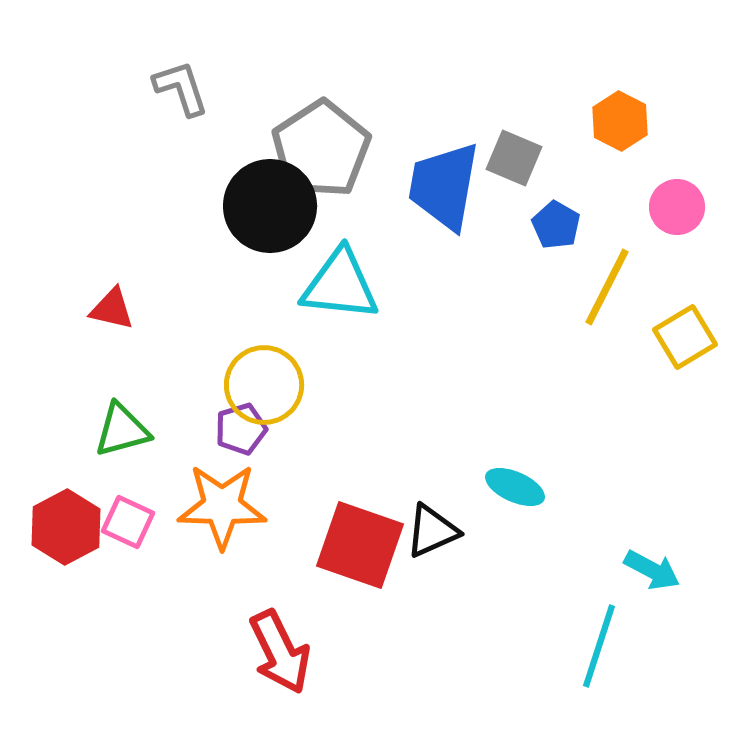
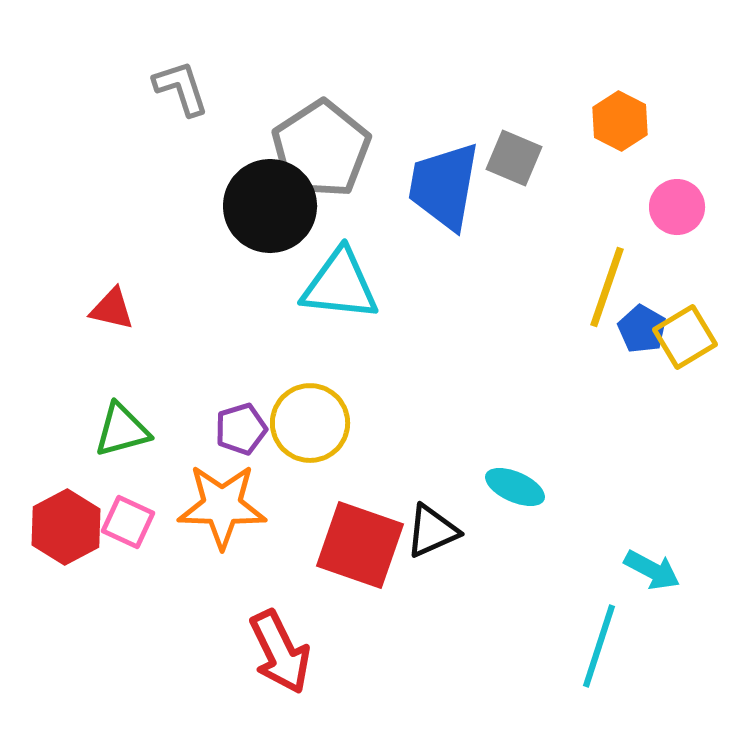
blue pentagon: moved 86 px right, 104 px down
yellow line: rotated 8 degrees counterclockwise
yellow circle: moved 46 px right, 38 px down
